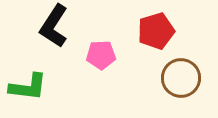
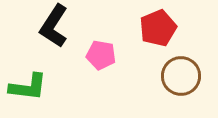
red pentagon: moved 2 px right, 3 px up; rotated 6 degrees counterclockwise
pink pentagon: rotated 12 degrees clockwise
brown circle: moved 2 px up
